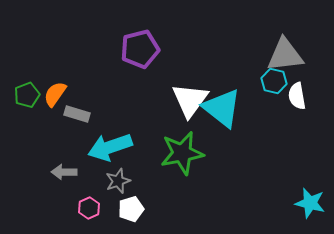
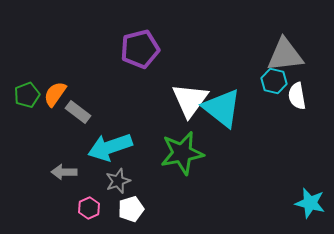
gray rectangle: moved 1 px right, 2 px up; rotated 20 degrees clockwise
